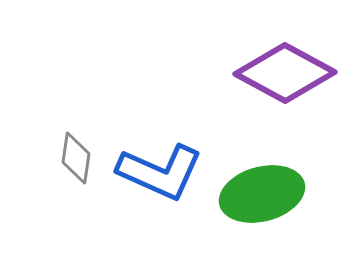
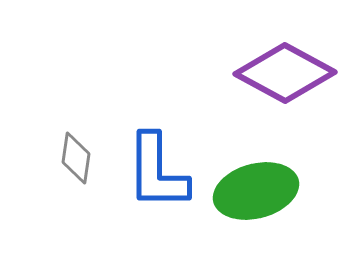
blue L-shape: moved 3 px left; rotated 66 degrees clockwise
green ellipse: moved 6 px left, 3 px up
